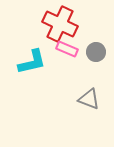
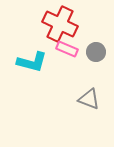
cyan L-shape: rotated 28 degrees clockwise
